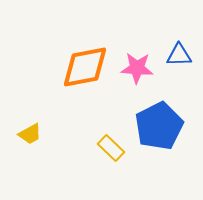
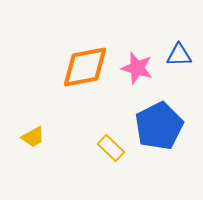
pink star: rotated 12 degrees clockwise
yellow trapezoid: moved 3 px right, 3 px down
